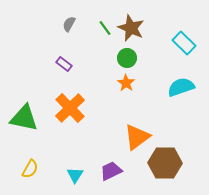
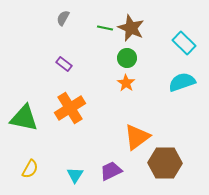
gray semicircle: moved 6 px left, 6 px up
green line: rotated 42 degrees counterclockwise
cyan semicircle: moved 1 px right, 5 px up
orange cross: rotated 12 degrees clockwise
